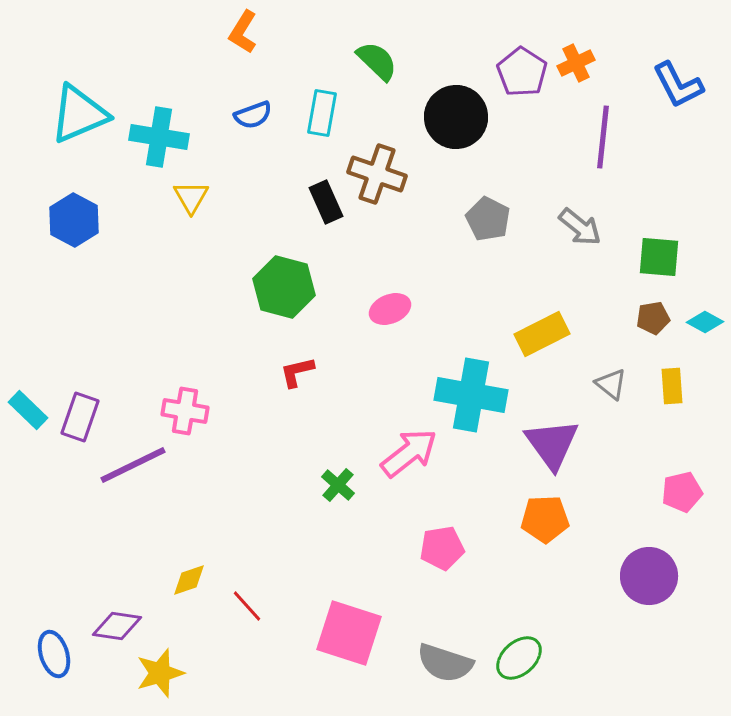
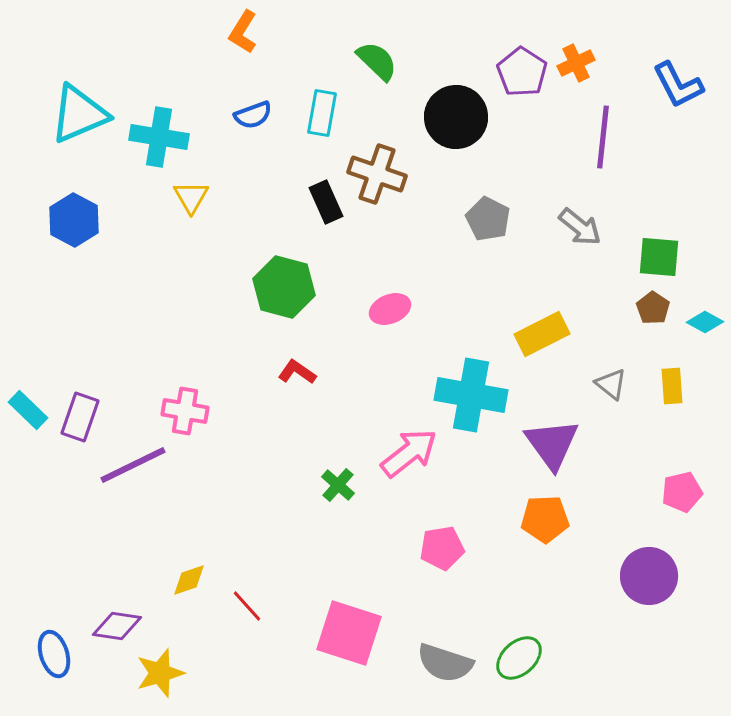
brown pentagon at (653, 318): moved 10 px up; rotated 28 degrees counterclockwise
red L-shape at (297, 372): rotated 48 degrees clockwise
